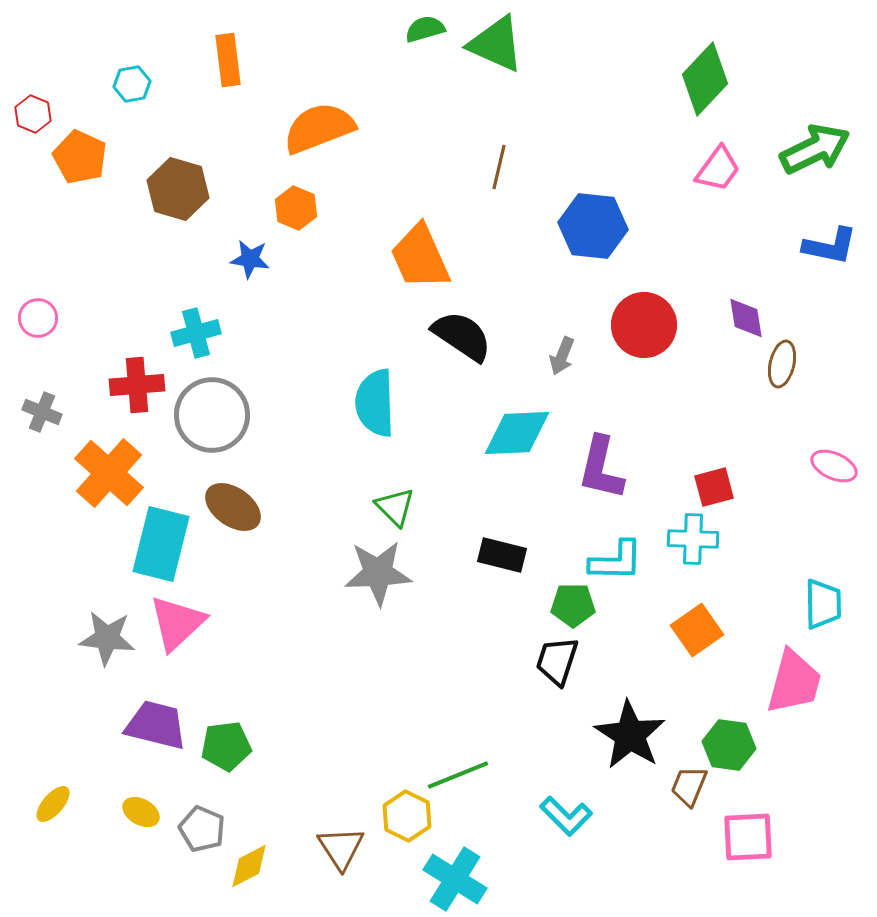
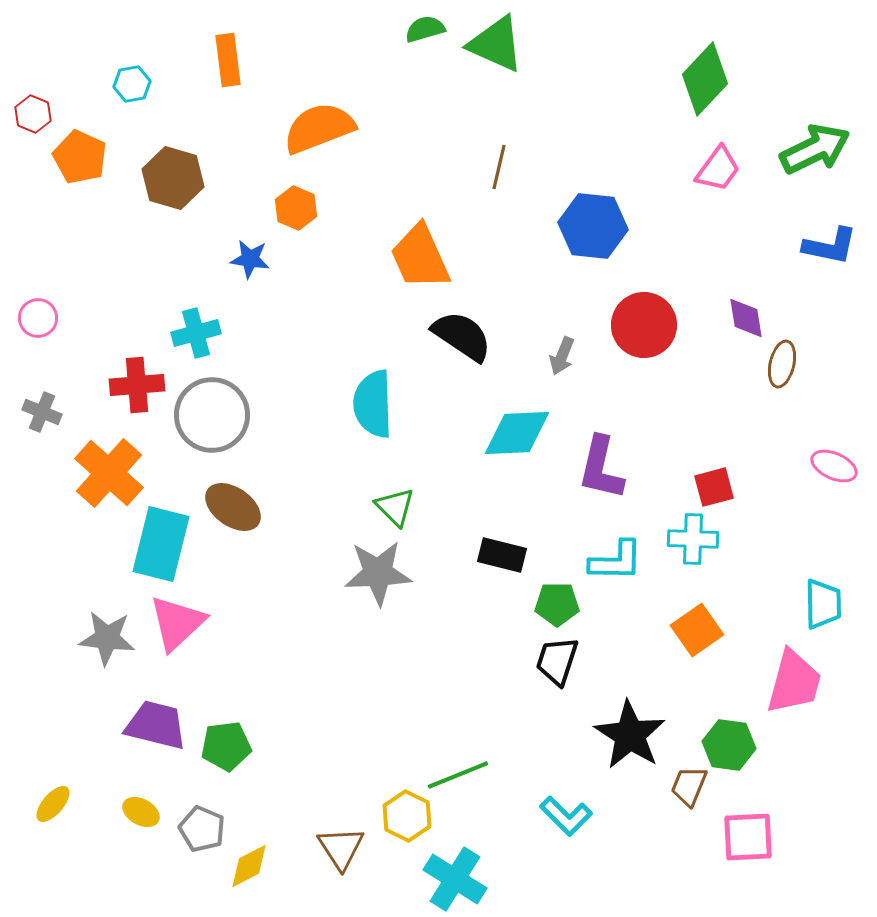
brown hexagon at (178, 189): moved 5 px left, 11 px up
cyan semicircle at (375, 403): moved 2 px left, 1 px down
green pentagon at (573, 605): moved 16 px left, 1 px up
